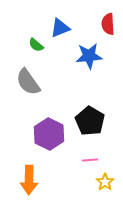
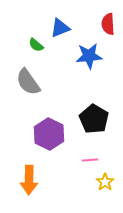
black pentagon: moved 4 px right, 2 px up
